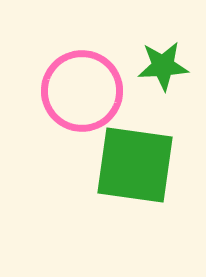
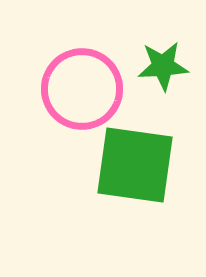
pink circle: moved 2 px up
